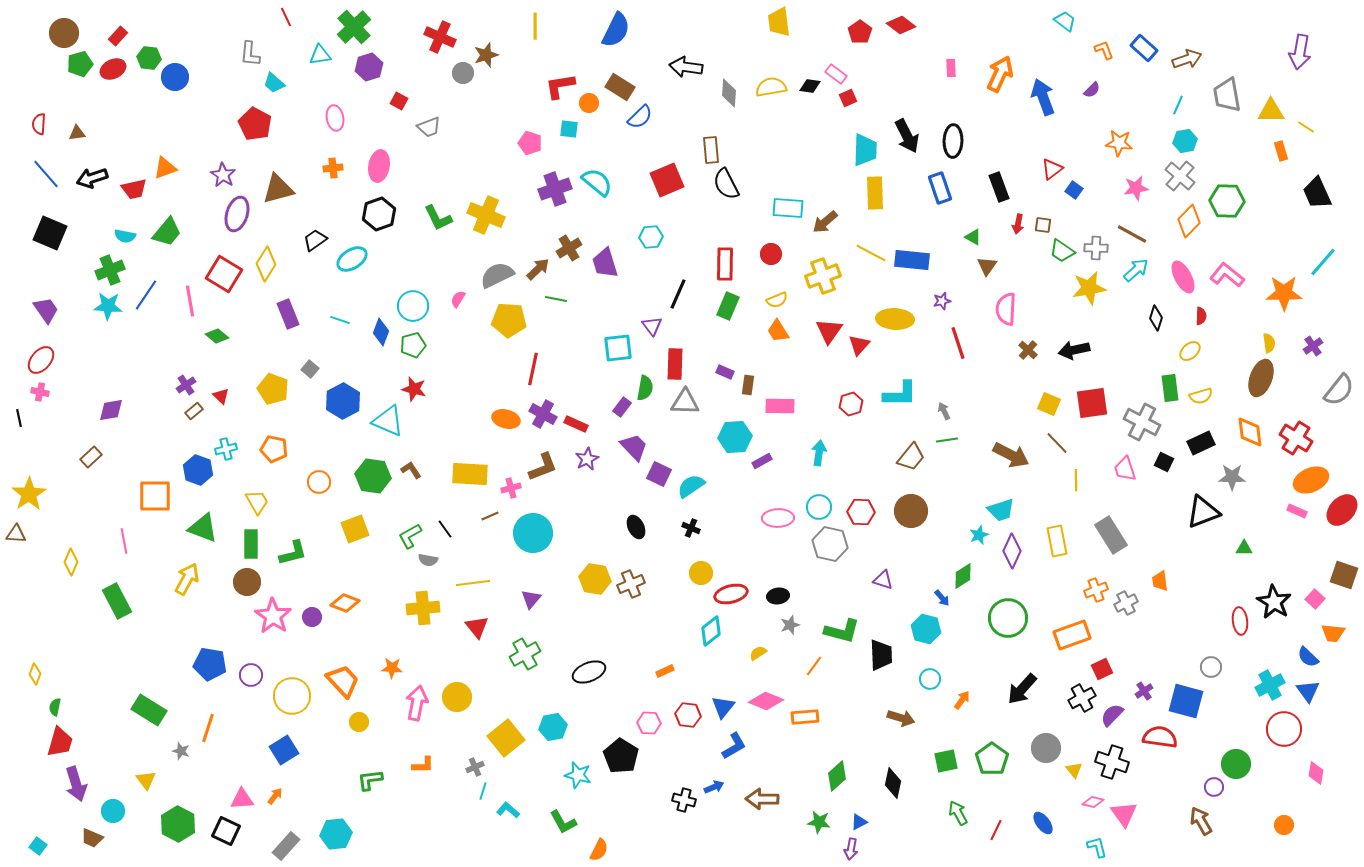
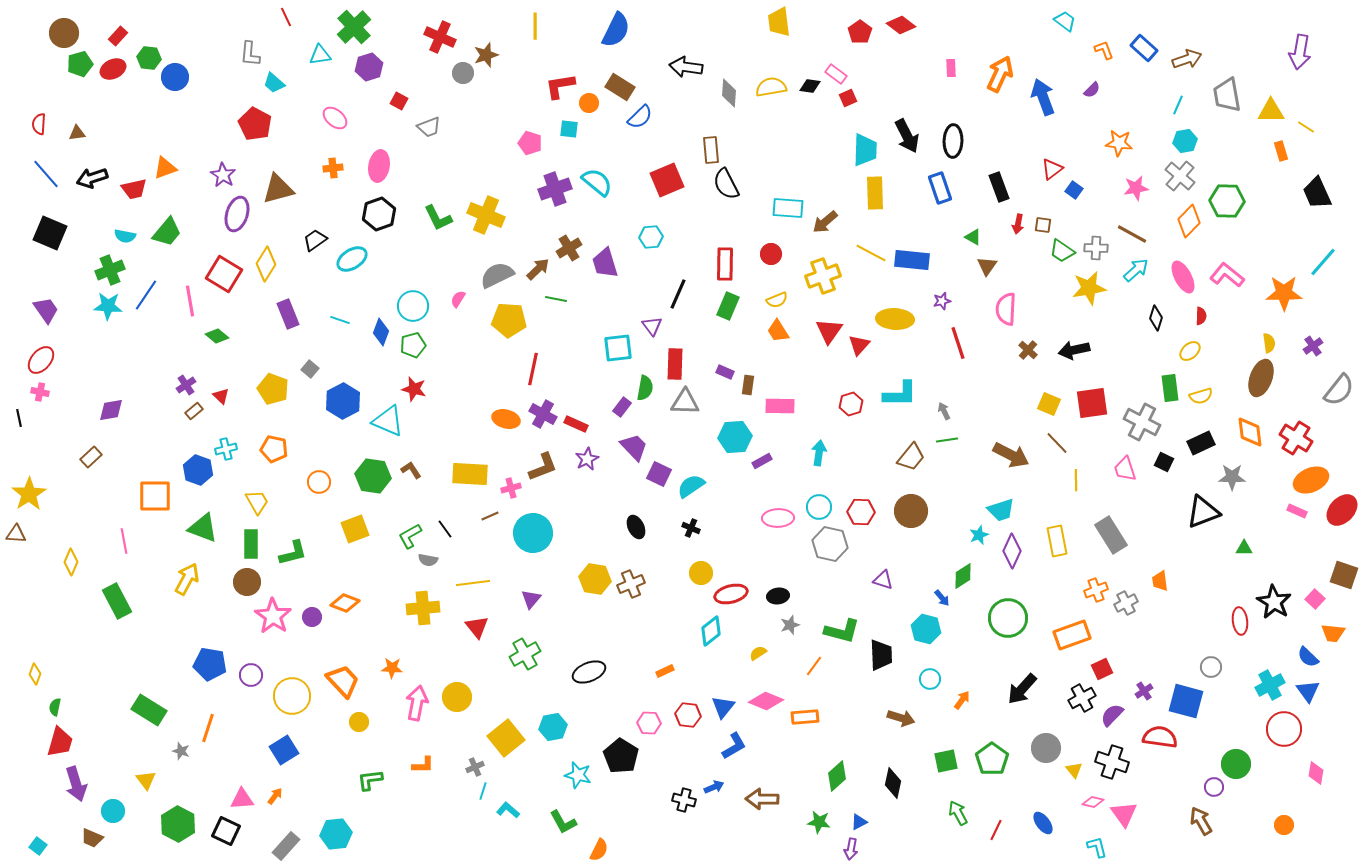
pink ellipse at (335, 118): rotated 40 degrees counterclockwise
